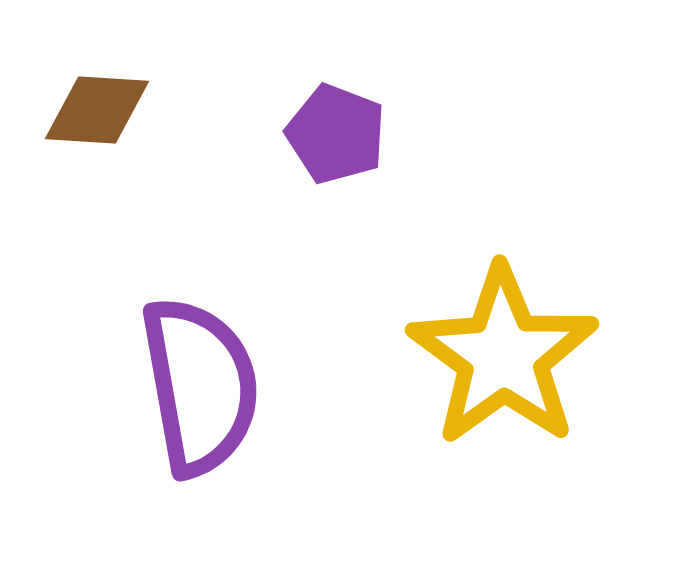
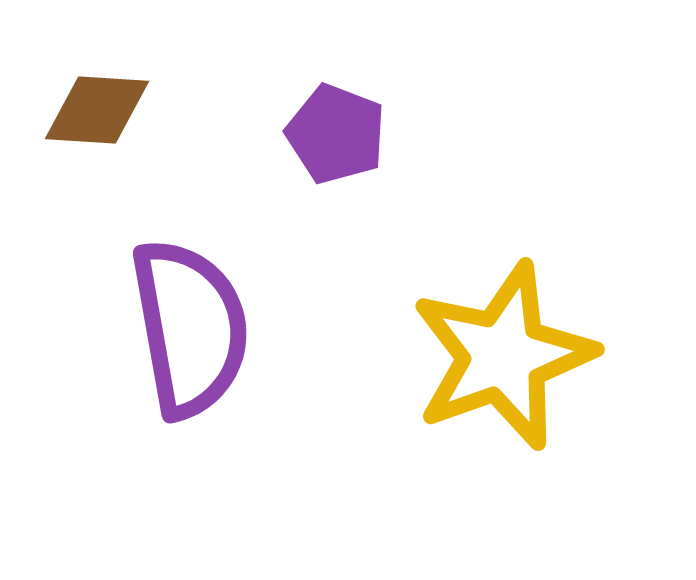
yellow star: rotated 16 degrees clockwise
purple semicircle: moved 10 px left, 58 px up
